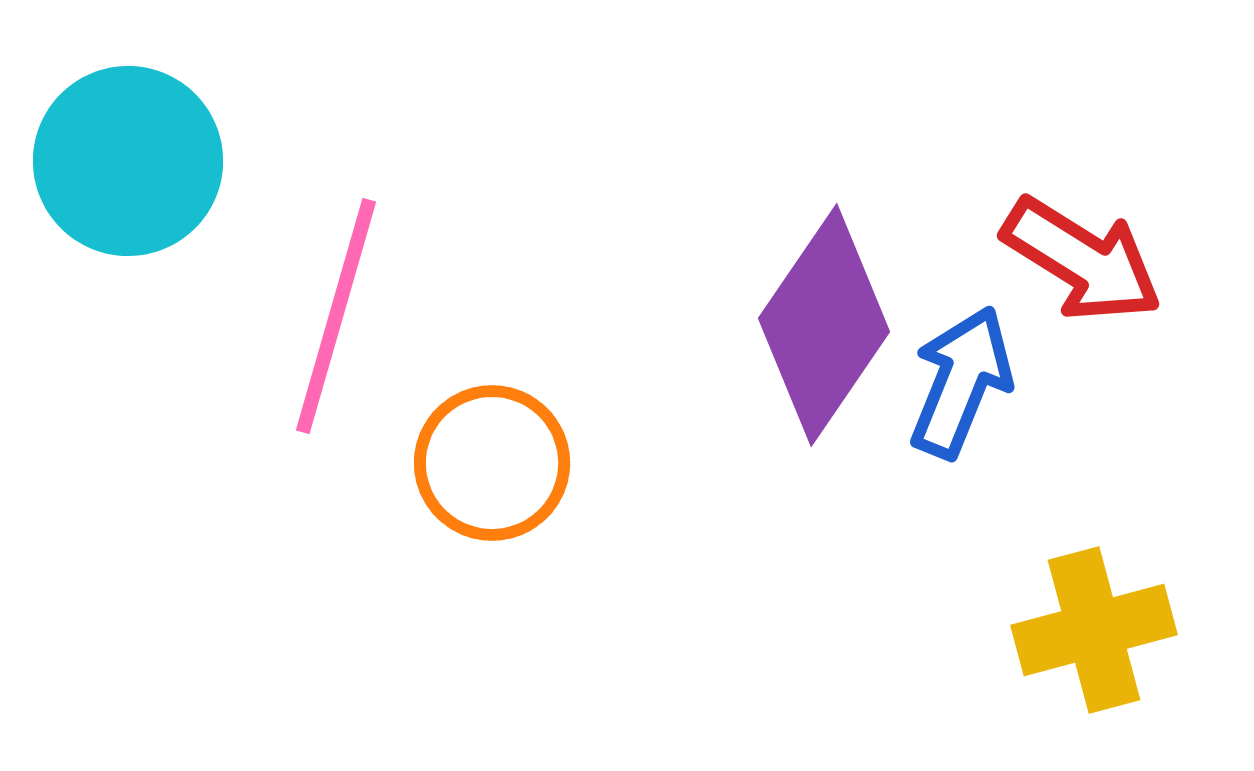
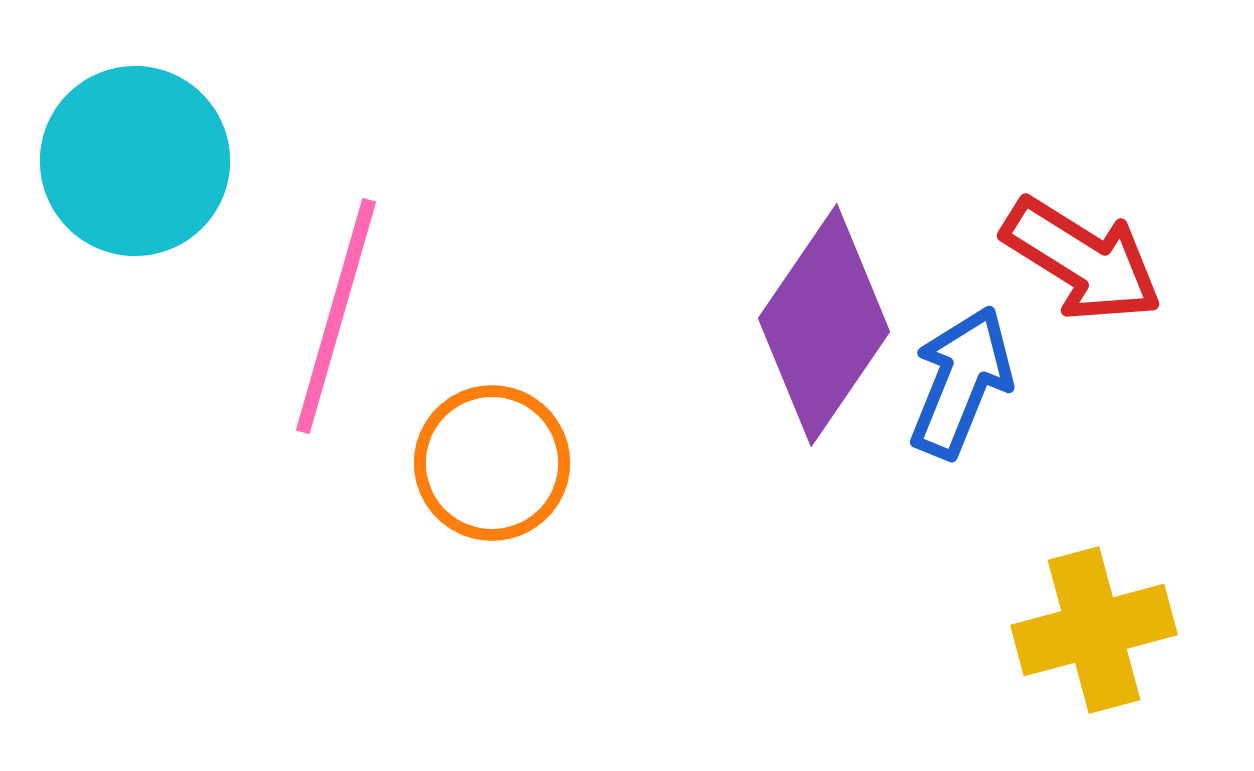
cyan circle: moved 7 px right
